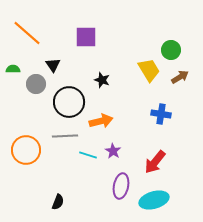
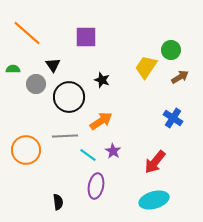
yellow trapezoid: moved 3 px left, 3 px up; rotated 115 degrees counterclockwise
black circle: moved 5 px up
blue cross: moved 12 px right, 4 px down; rotated 24 degrees clockwise
orange arrow: rotated 20 degrees counterclockwise
cyan line: rotated 18 degrees clockwise
purple ellipse: moved 25 px left
black semicircle: rotated 28 degrees counterclockwise
